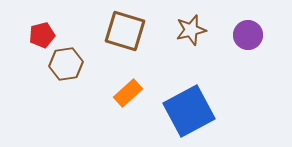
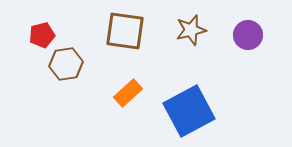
brown square: rotated 9 degrees counterclockwise
